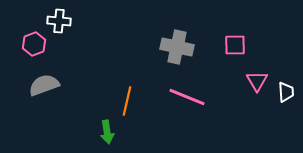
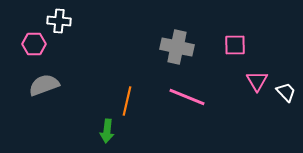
pink hexagon: rotated 20 degrees clockwise
white trapezoid: rotated 40 degrees counterclockwise
green arrow: moved 1 px up; rotated 15 degrees clockwise
